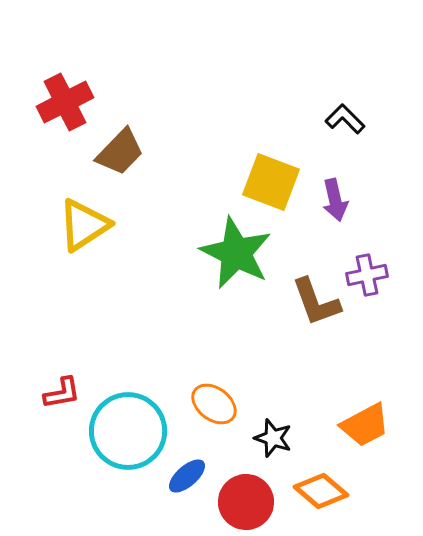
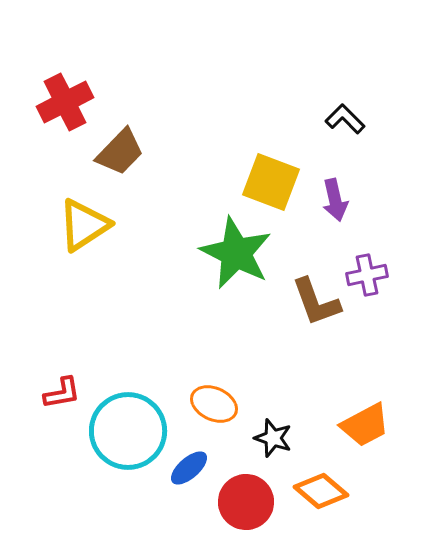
orange ellipse: rotated 12 degrees counterclockwise
blue ellipse: moved 2 px right, 8 px up
